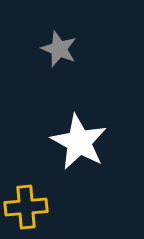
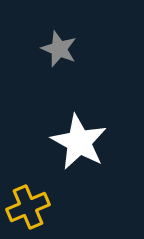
yellow cross: moved 2 px right; rotated 18 degrees counterclockwise
